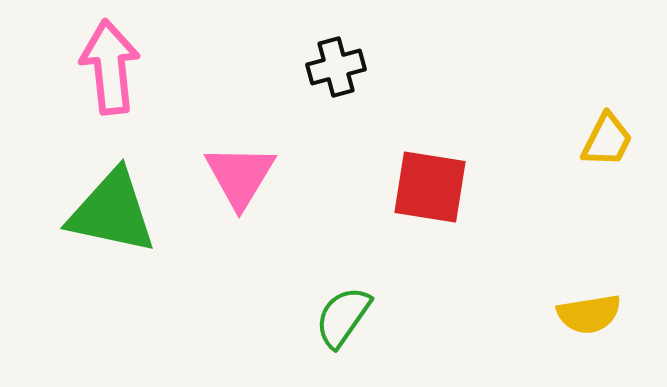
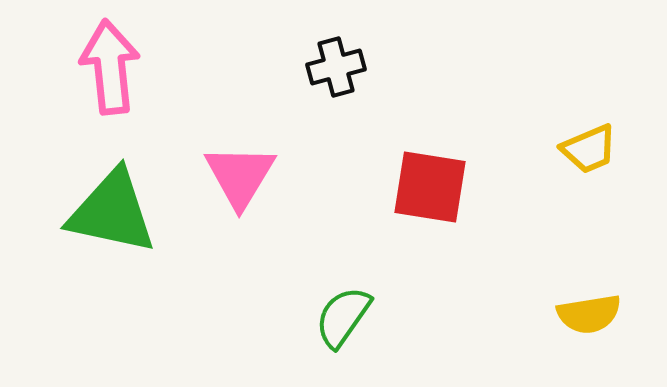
yellow trapezoid: moved 18 px left, 9 px down; rotated 40 degrees clockwise
